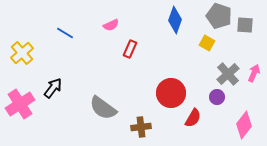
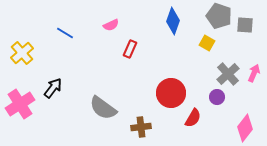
blue diamond: moved 2 px left, 1 px down
pink diamond: moved 1 px right, 3 px down
